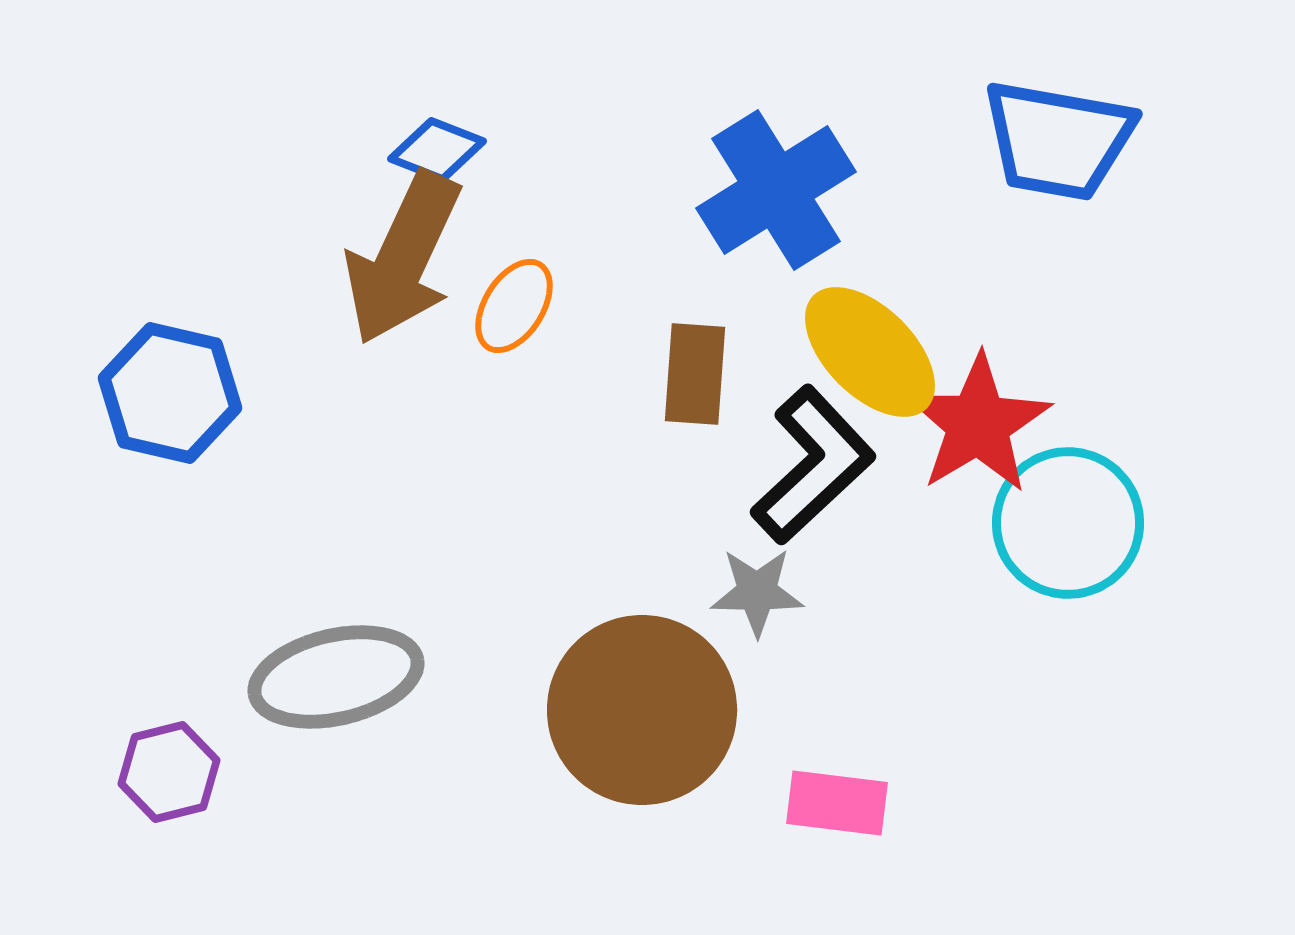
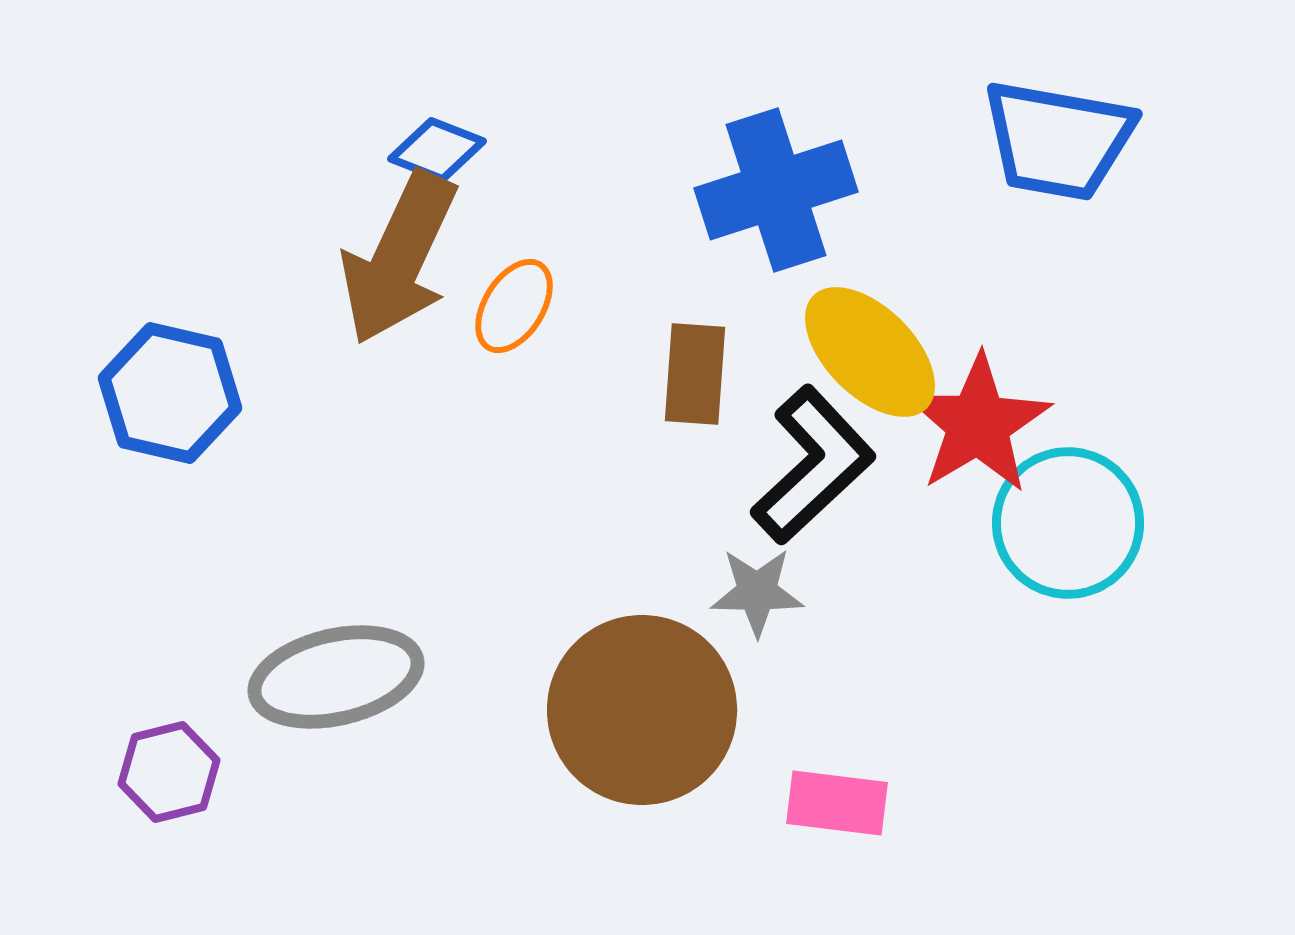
blue cross: rotated 14 degrees clockwise
brown arrow: moved 4 px left
